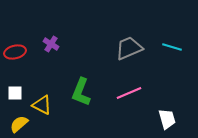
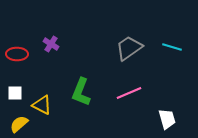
gray trapezoid: rotated 12 degrees counterclockwise
red ellipse: moved 2 px right, 2 px down; rotated 15 degrees clockwise
